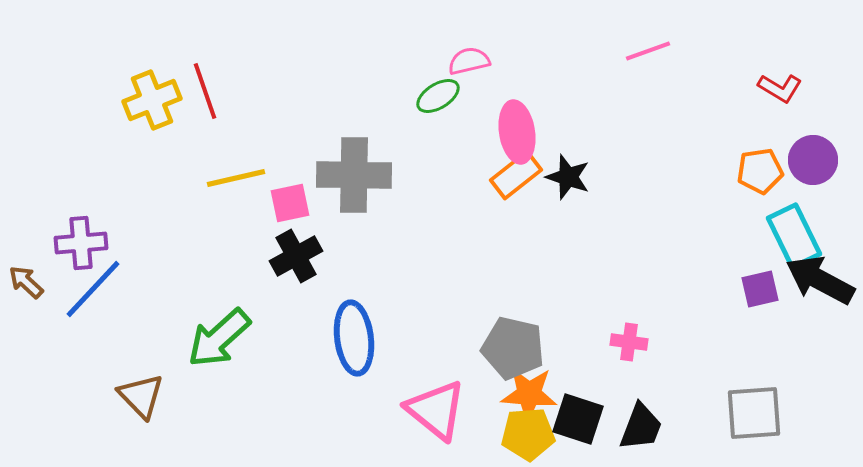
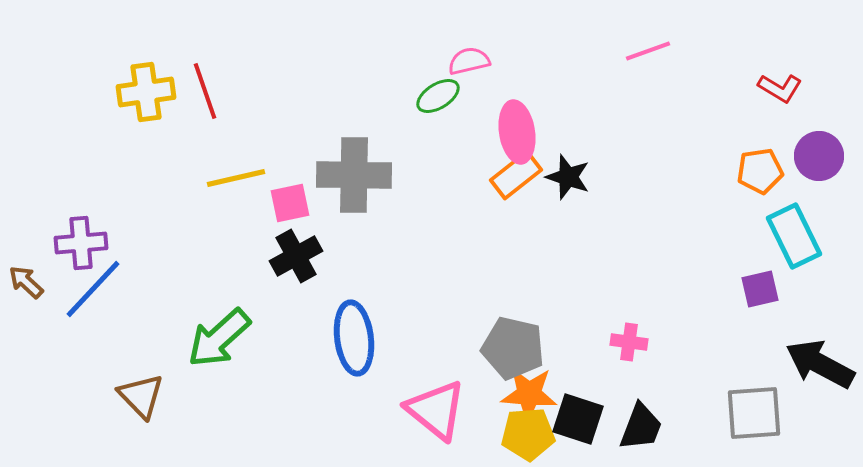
yellow cross: moved 6 px left, 8 px up; rotated 14 degrees clockwise
purple circle: moved 6 px right, 4 px up
black arrow: moved 84 px down
